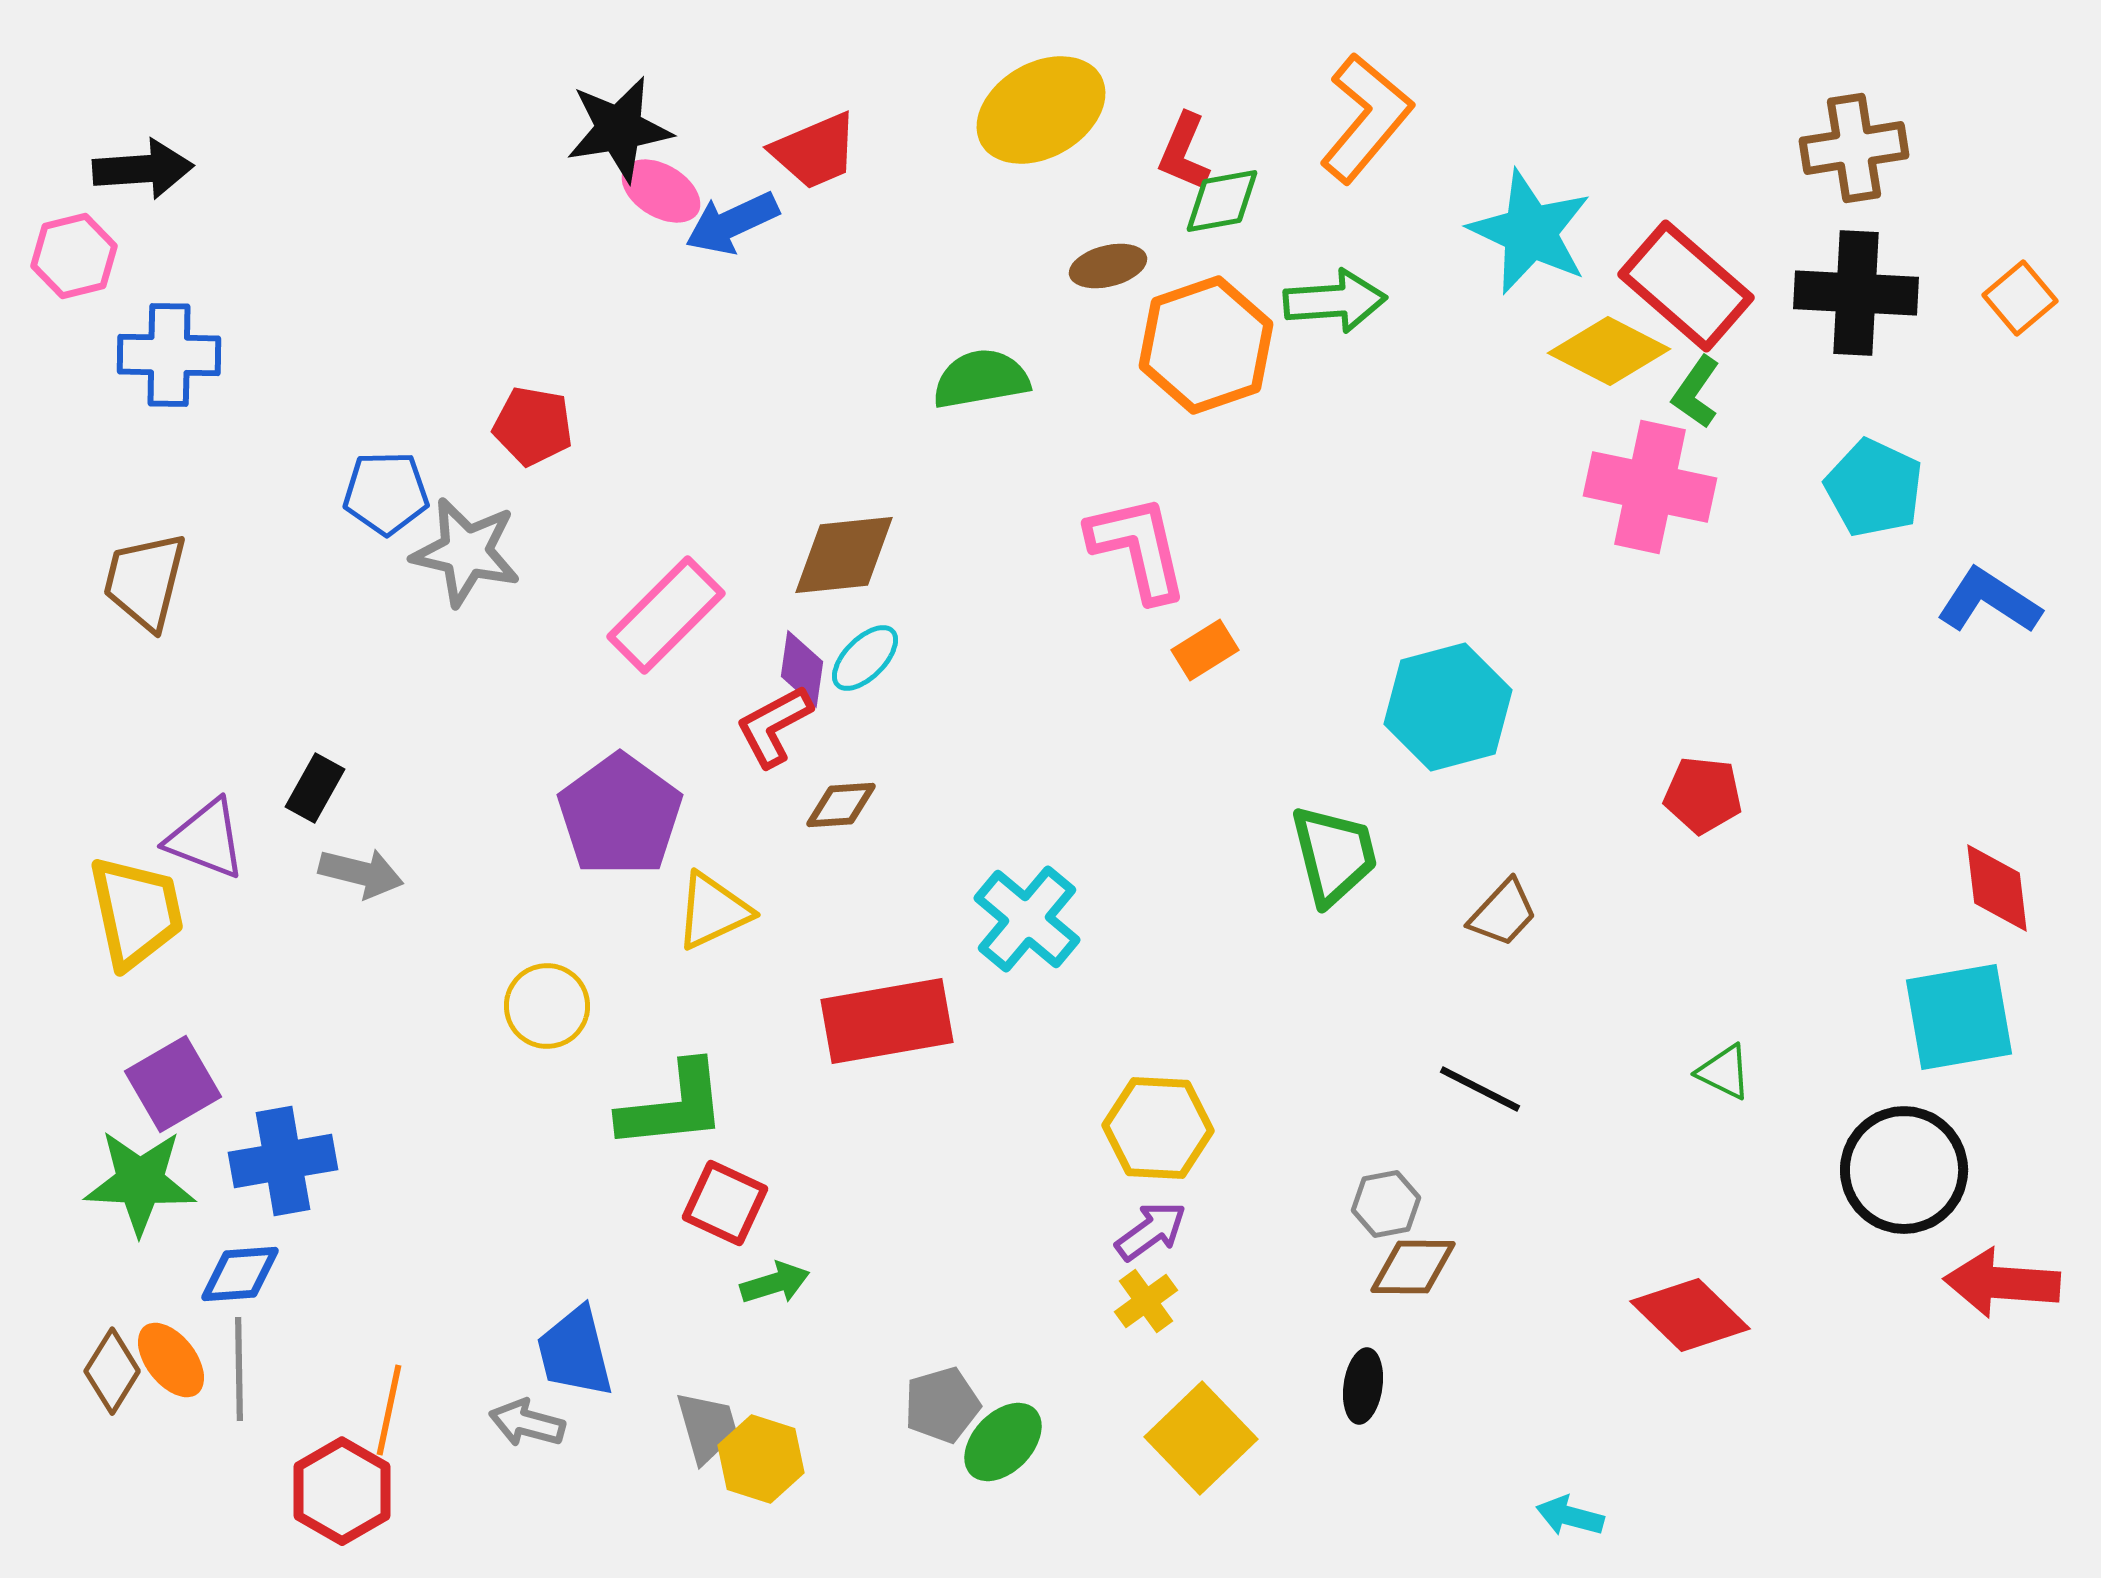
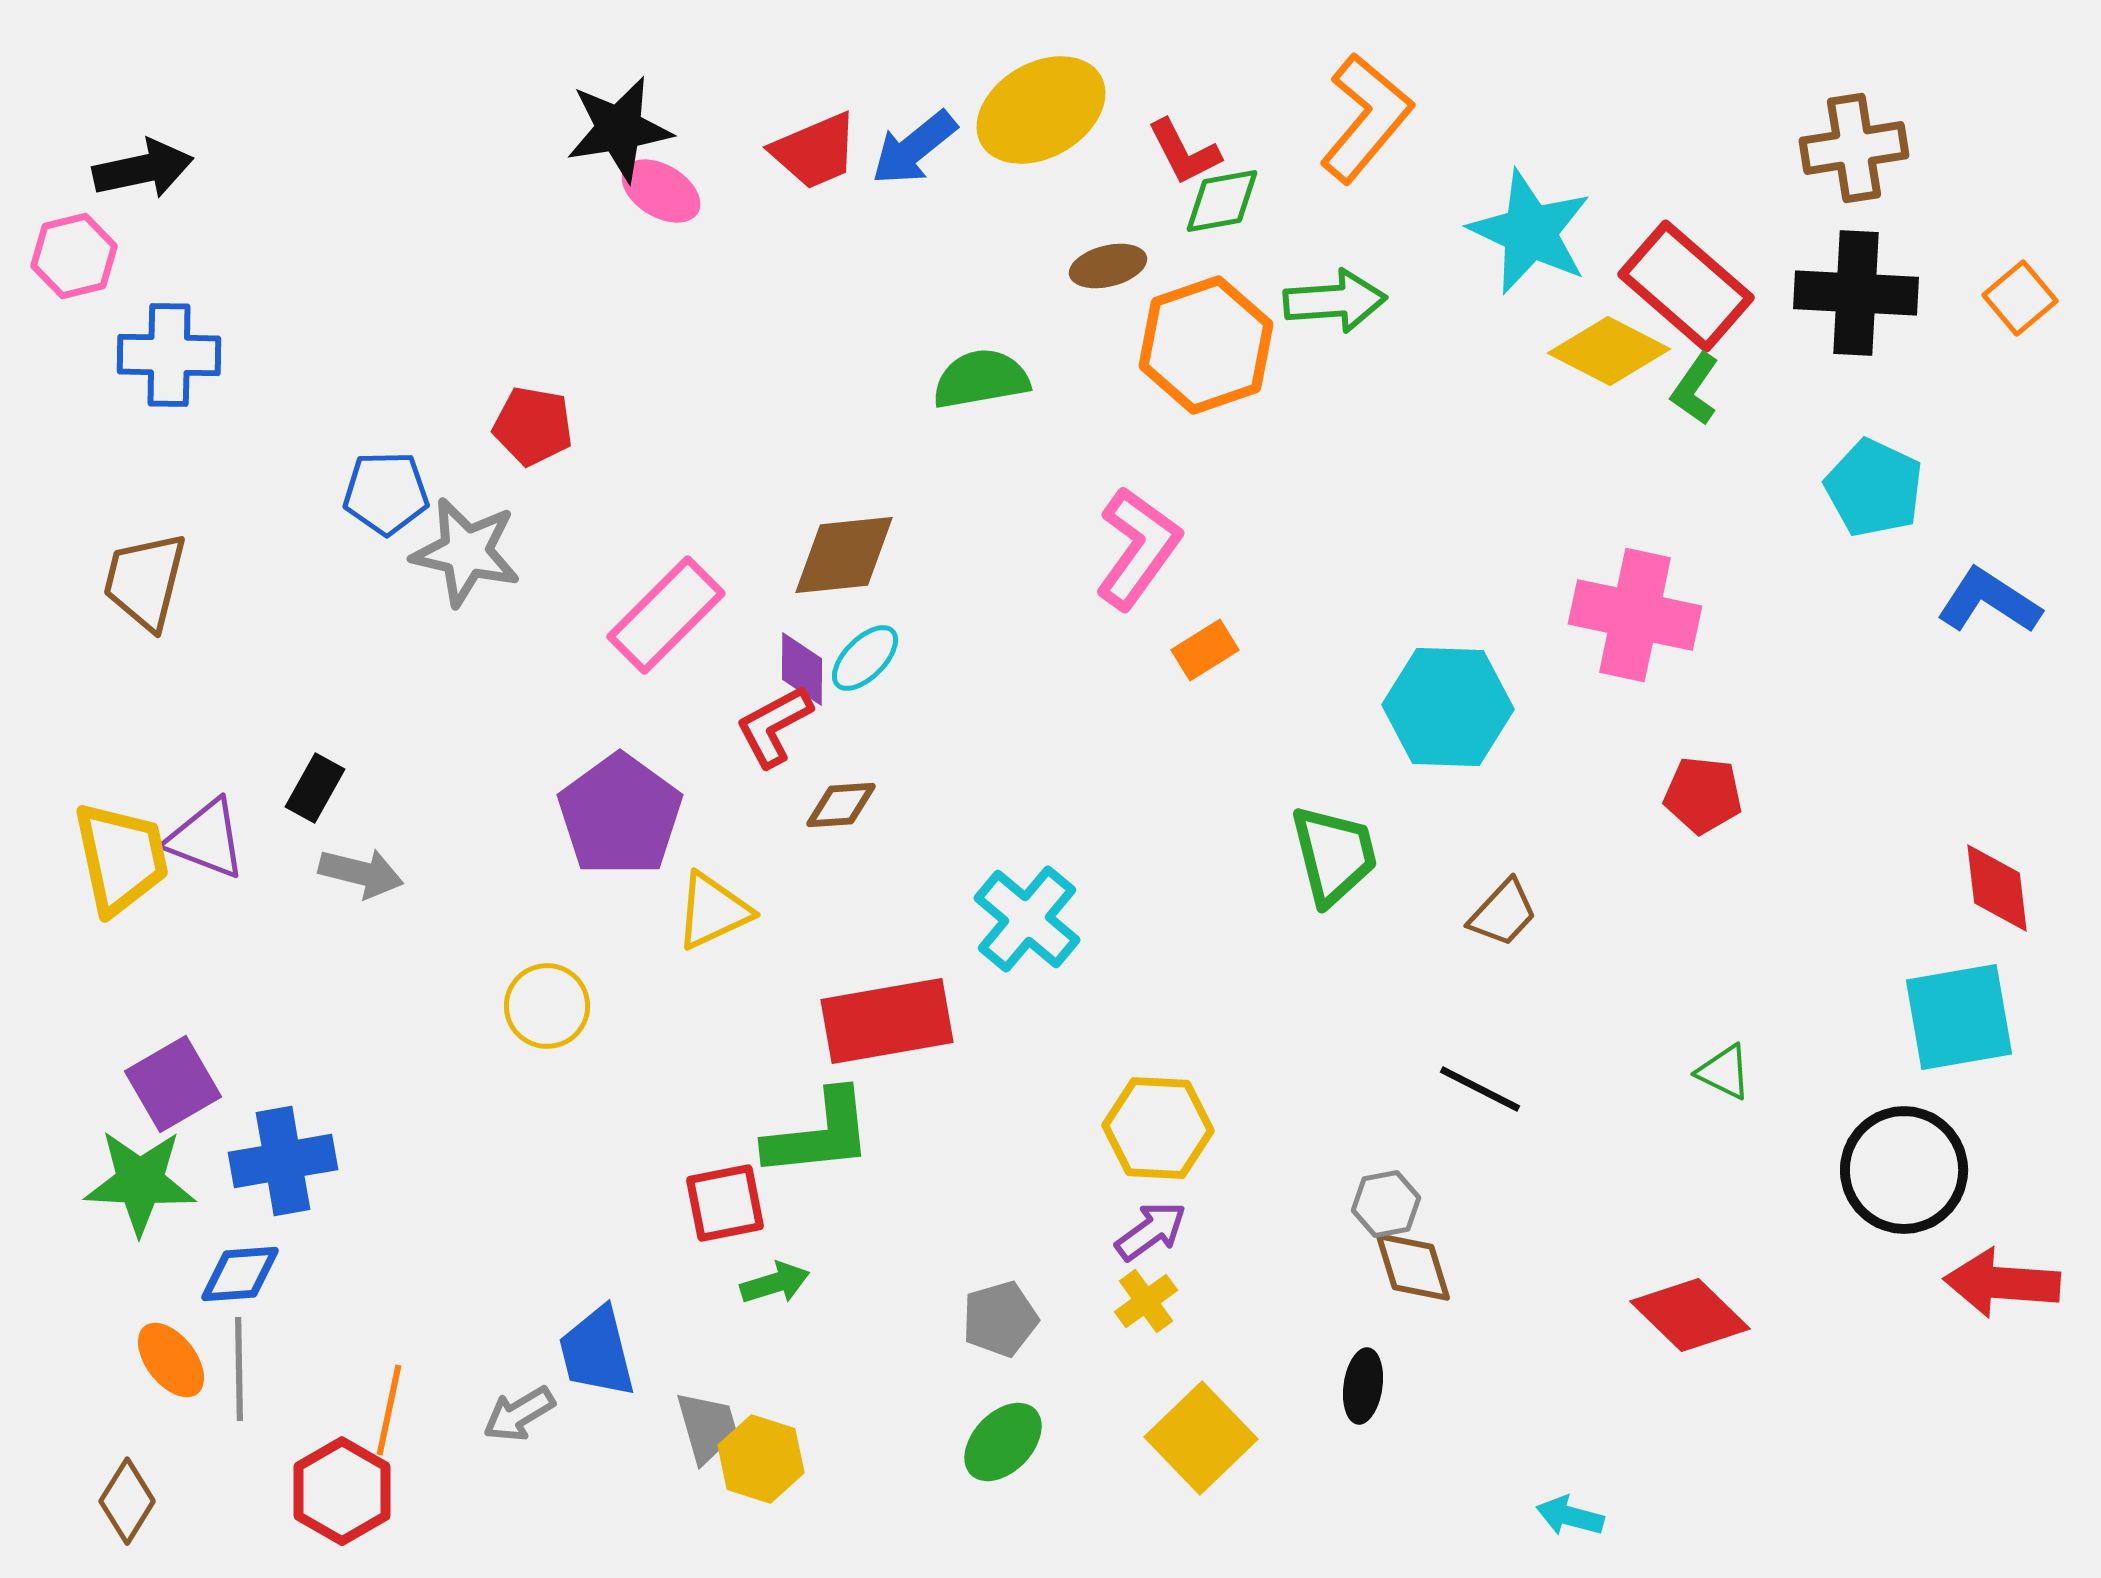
red L-shape at (1184, 152): rotated 50 degrees counterclockwise
black arrow at (143, 169): rotated 8 degrees counterclockwise
blue arrow at (732, 223): moved 182 px right, 75 px up; rotated 14 degrees counterclockwise
green L-shape at (1696, 392): moved 1 px left, 3 px up
pink cross at (1650, 487): moved 15 px left, 128 px down
pink L-shape at (1138, 548): rotated 49 degrees clockwise
purple diamond at (802, 669): rotated 8 degrees counterclockwise
cyan hexagon at (1448, 707): rotated 17 degrees clockwise
yellow trapezoid at (136, 912): moved 15 px left, 54 px up
green L-shape at (673, 1106): moved 146 px right, 28 px down
red square at (725, 1203): rotated 36 degrees counterclockwise
brown diamond at (1413, 1267): rotated 72 degrees clockwise
blue trapezoid at (575, 1352): moved 22 px right
brown diamond at (112, 1371): moved 15 px right, 130 px down
gray pentagon at (942, 1405): moved 58 px right, 86 px up
gray arrow at (527, 1423): moved 8 px left, 9 px up; rotated 46 degrees counterclockwise
